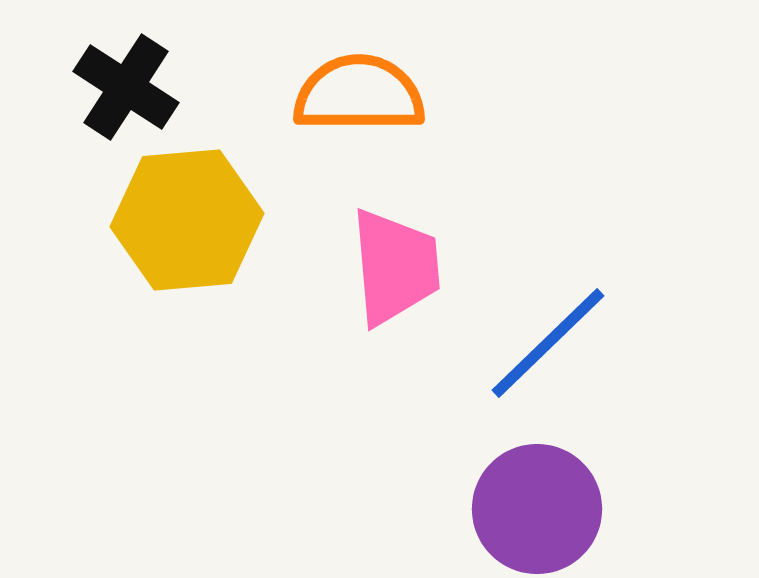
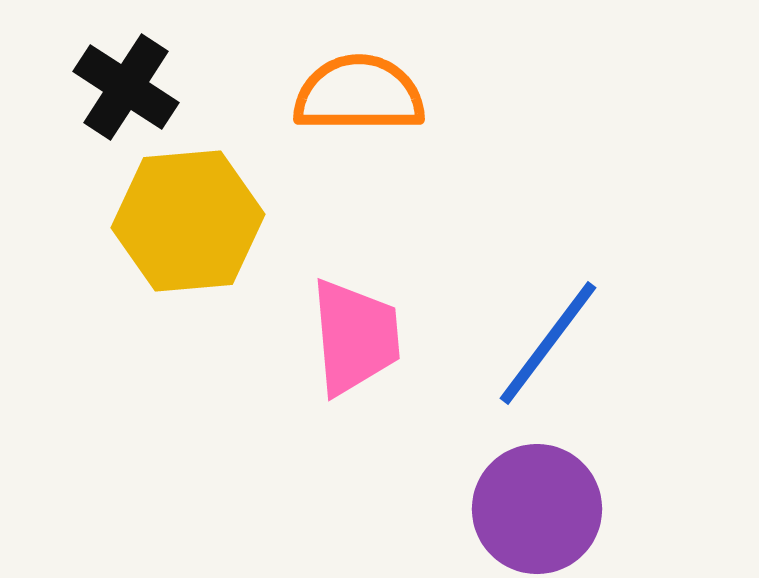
yellow hexagon: moved 1 px right, 1 px down
pink trapezoid: moved 40 px left, 70 px down
blue line: rotated 9 degrees counterclockwise
